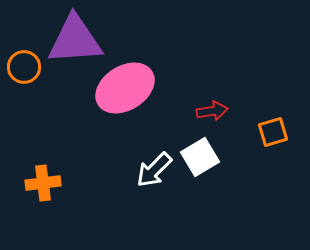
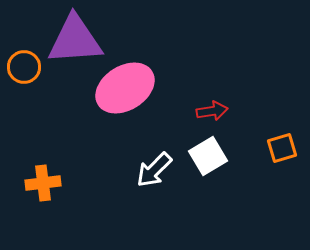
orange square: moved 9 px right, 16 px down
white square: moved 8 px right, 1 px up
